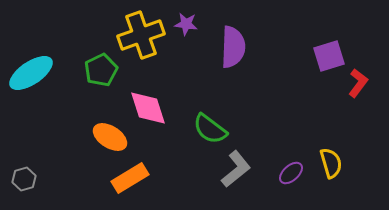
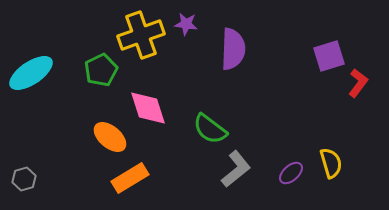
purple semicircle: moved 2 px down
orange ellipse: rotated 8 degrees clockwise
